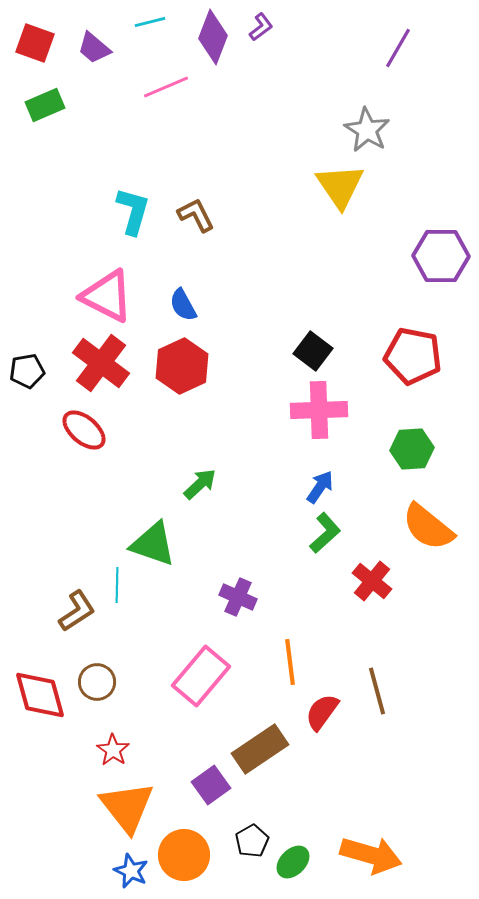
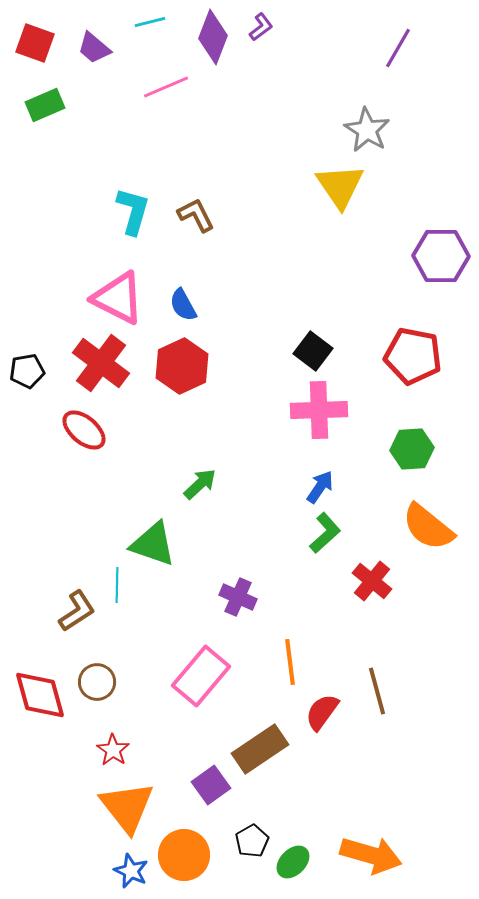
pink triangle at (107, 296): moved 11 px right, 2 px down
